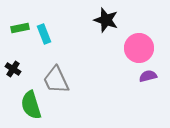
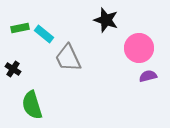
cyan rectangle: rotated 30 degrees counterclockwise
gray trapezoid: moved 12 px right, 22 px up
green semicircle: moved 1 px right
